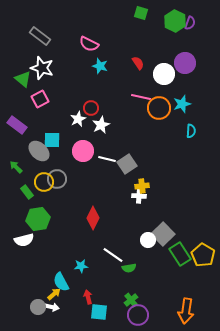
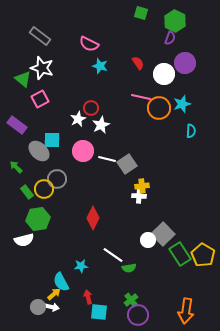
purple semicircle at (190, 23): moved 20 px left, 15 px down
yellow circle at (44, 182): moved 7 px down
